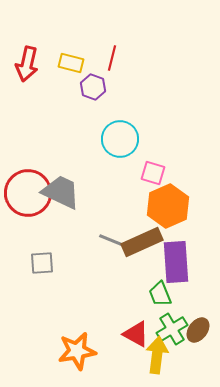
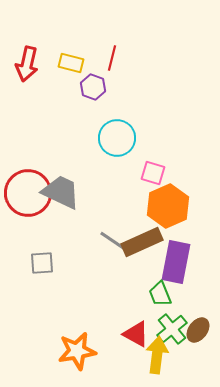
cyan circle: moved 3 px left, 1 px up
gray line: rotated 12 degrees clockwise
purple rectangle: rotated 15 degrees clockwise
green cross: rotated 8 degrees counterclockwise
